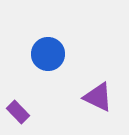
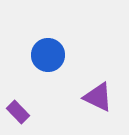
blue circle: moved 1 px down
